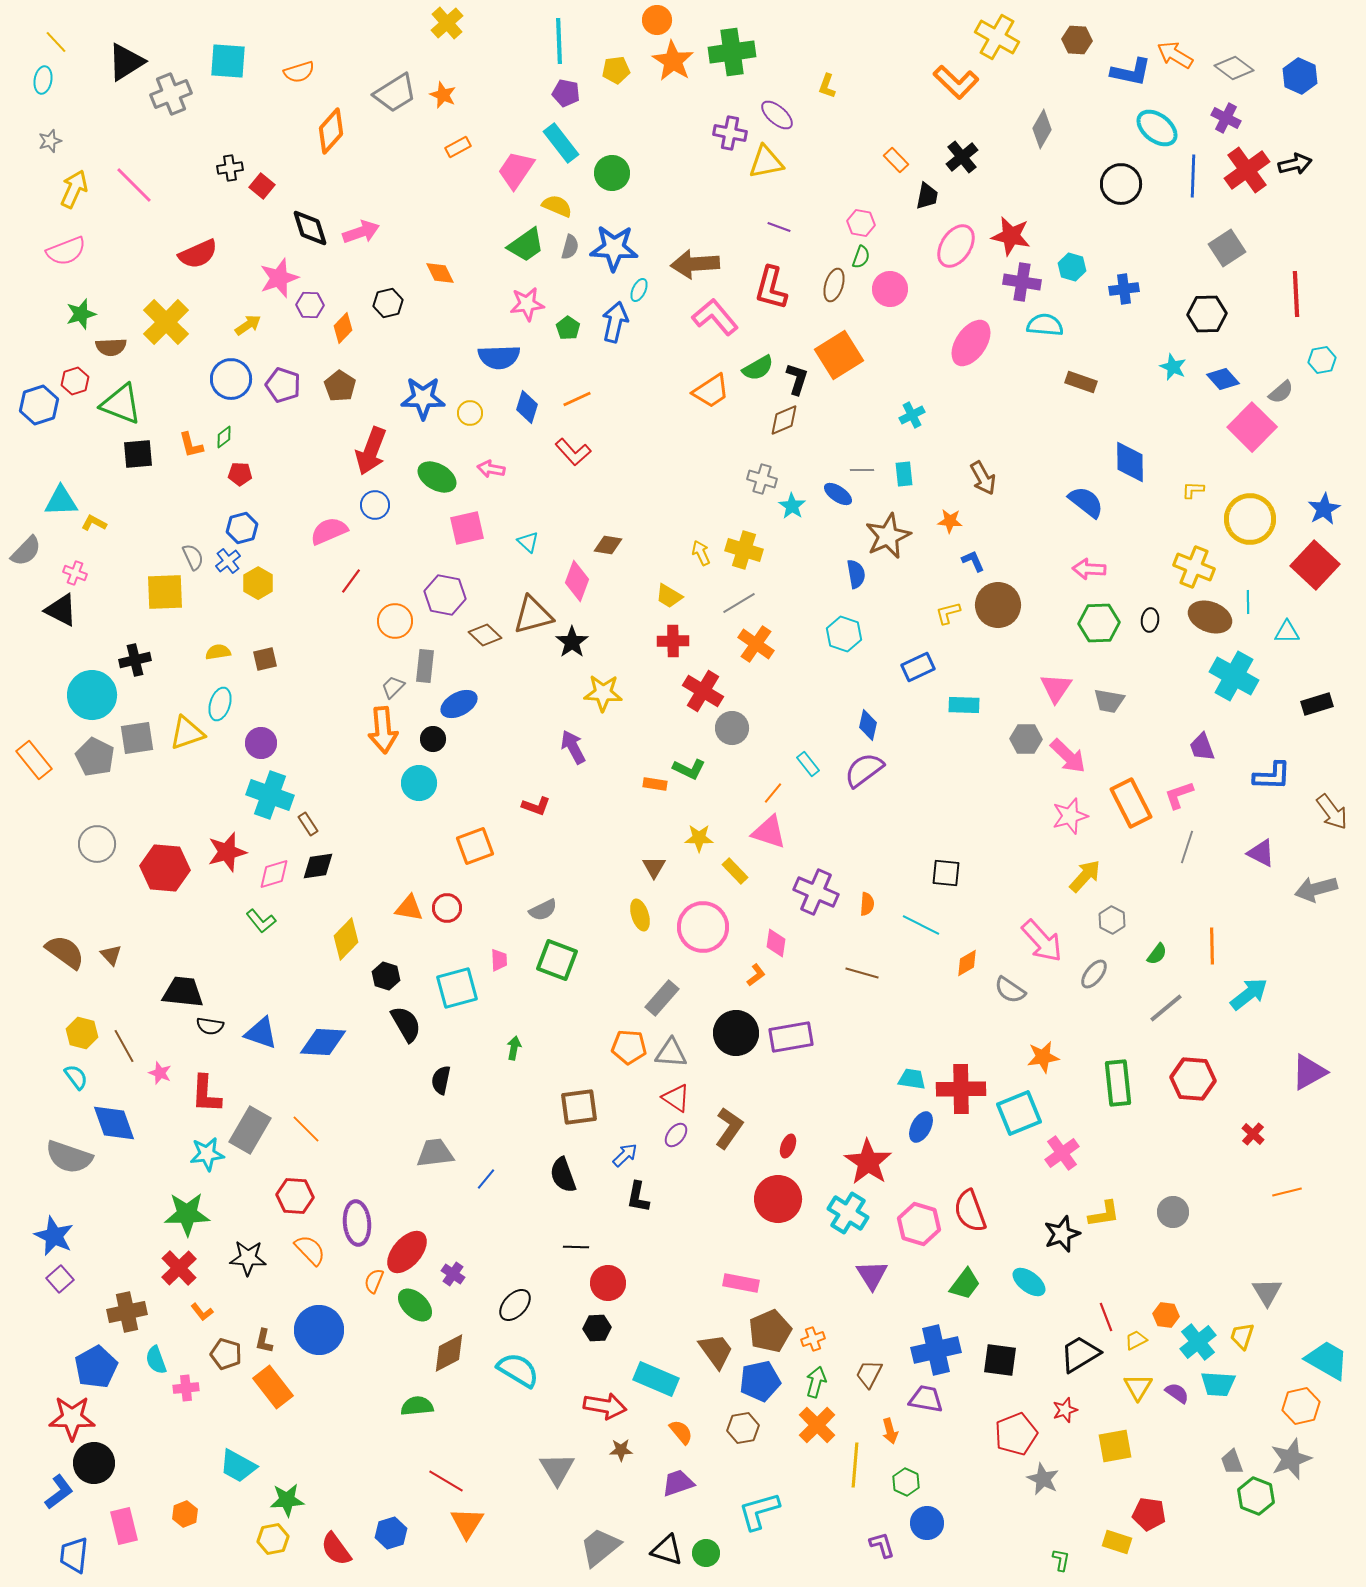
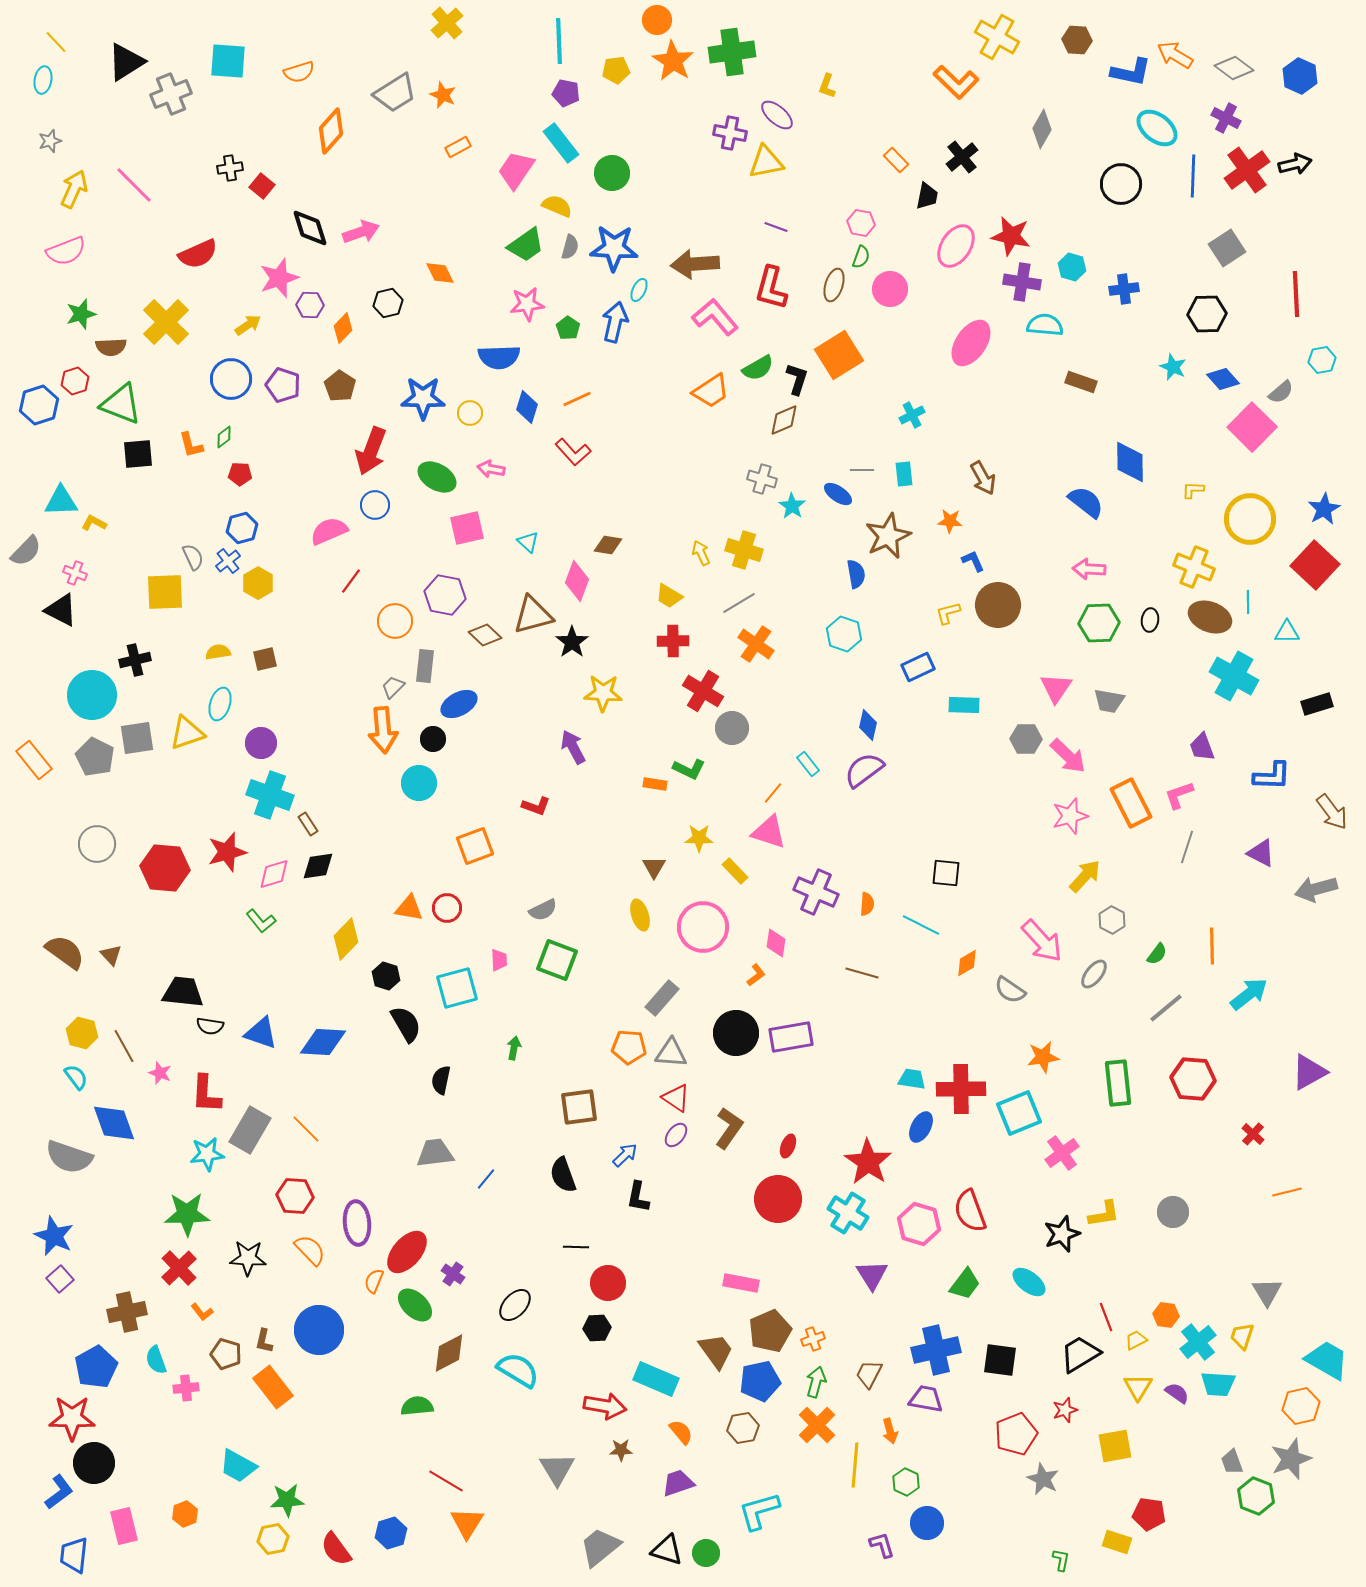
purple line at (779, 227): moved 3 px left
